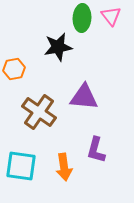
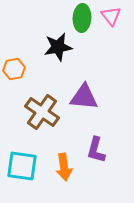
brown cross: moved 3 px right
cyan square: moved 1 px right
